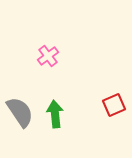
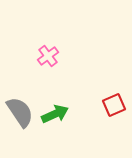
green arrow: rotated 72 degrees clockwise
